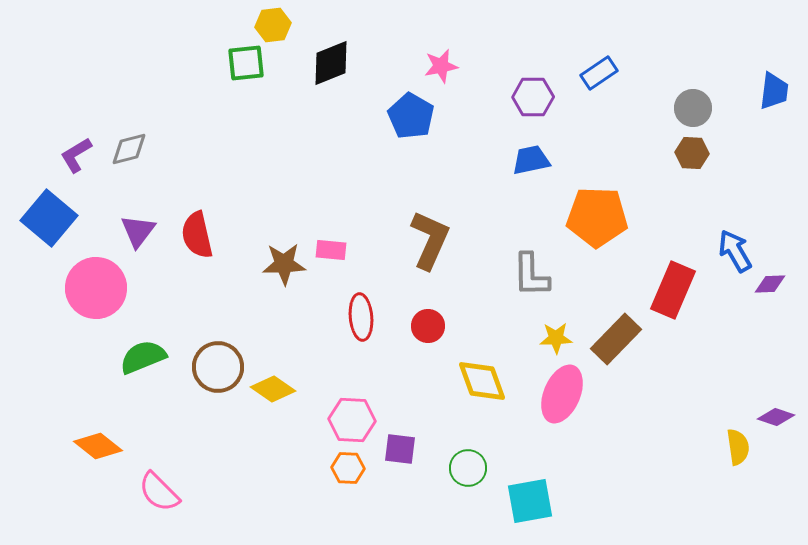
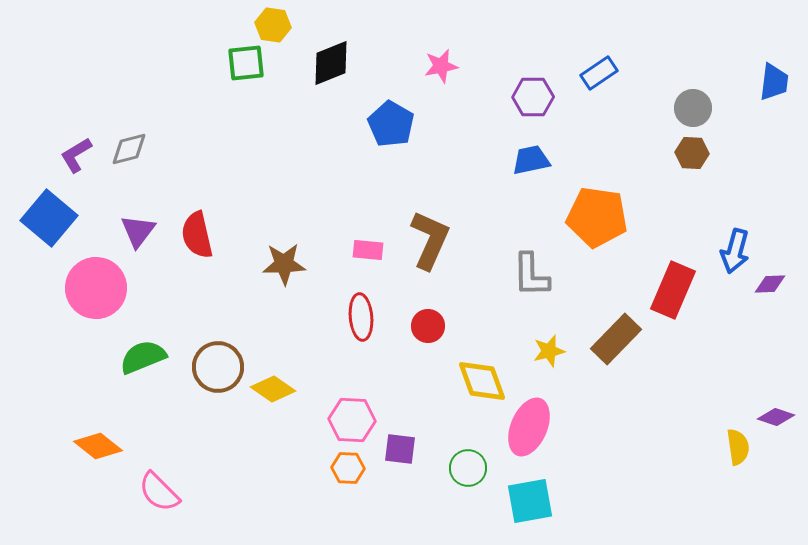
yellow hexagon at (273, 25): rotated 16 degrees clockwise
blue trapezoid at (774, 91): moved 9 px up
blue pentagon at (411, 116): moved 20 px left, 8 px down
orange pentagon at (597, 217): rotated 6 degrees clockwise
pink rectangle at (331, 250): moved 37 px right
blue arrow at (735, 251): rotated 135 degrees counterclockwise
yellow star at (556, 338): moved 7 px left, 13 px down; rotated 12 degrees counterclockwise
pink ellipse at (562, 394): moved 33 px left, 33 px down
